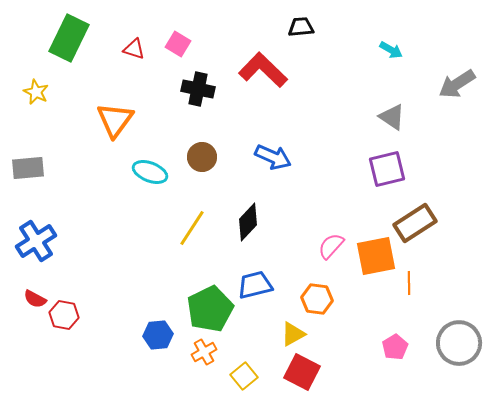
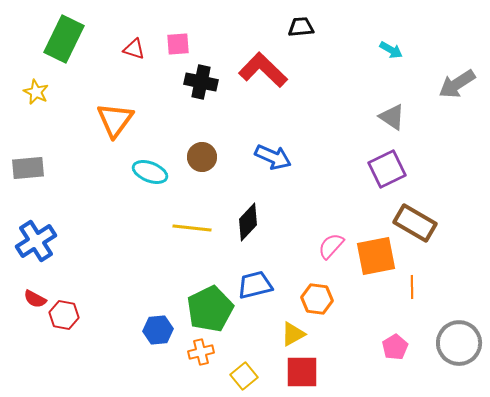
green rectangle: moved 5 px left, 1 px down
pink square: rotated 35 degrees counterclockwise
black cross: moved 3 px right, 7 px up
purple square: rotated 12 degrees counterclockwise
brown rectangle: rotated 63 degrees clockwise
yellow line: rotated 63 degrees clockwise
orange line: moved 3 px right, 4 px down
blue hexagon: moved 5 px up
orange cross: moved 3 px left; rotated 15 degrees clockwise
red square: rotated 27 degrees counterclockwise
